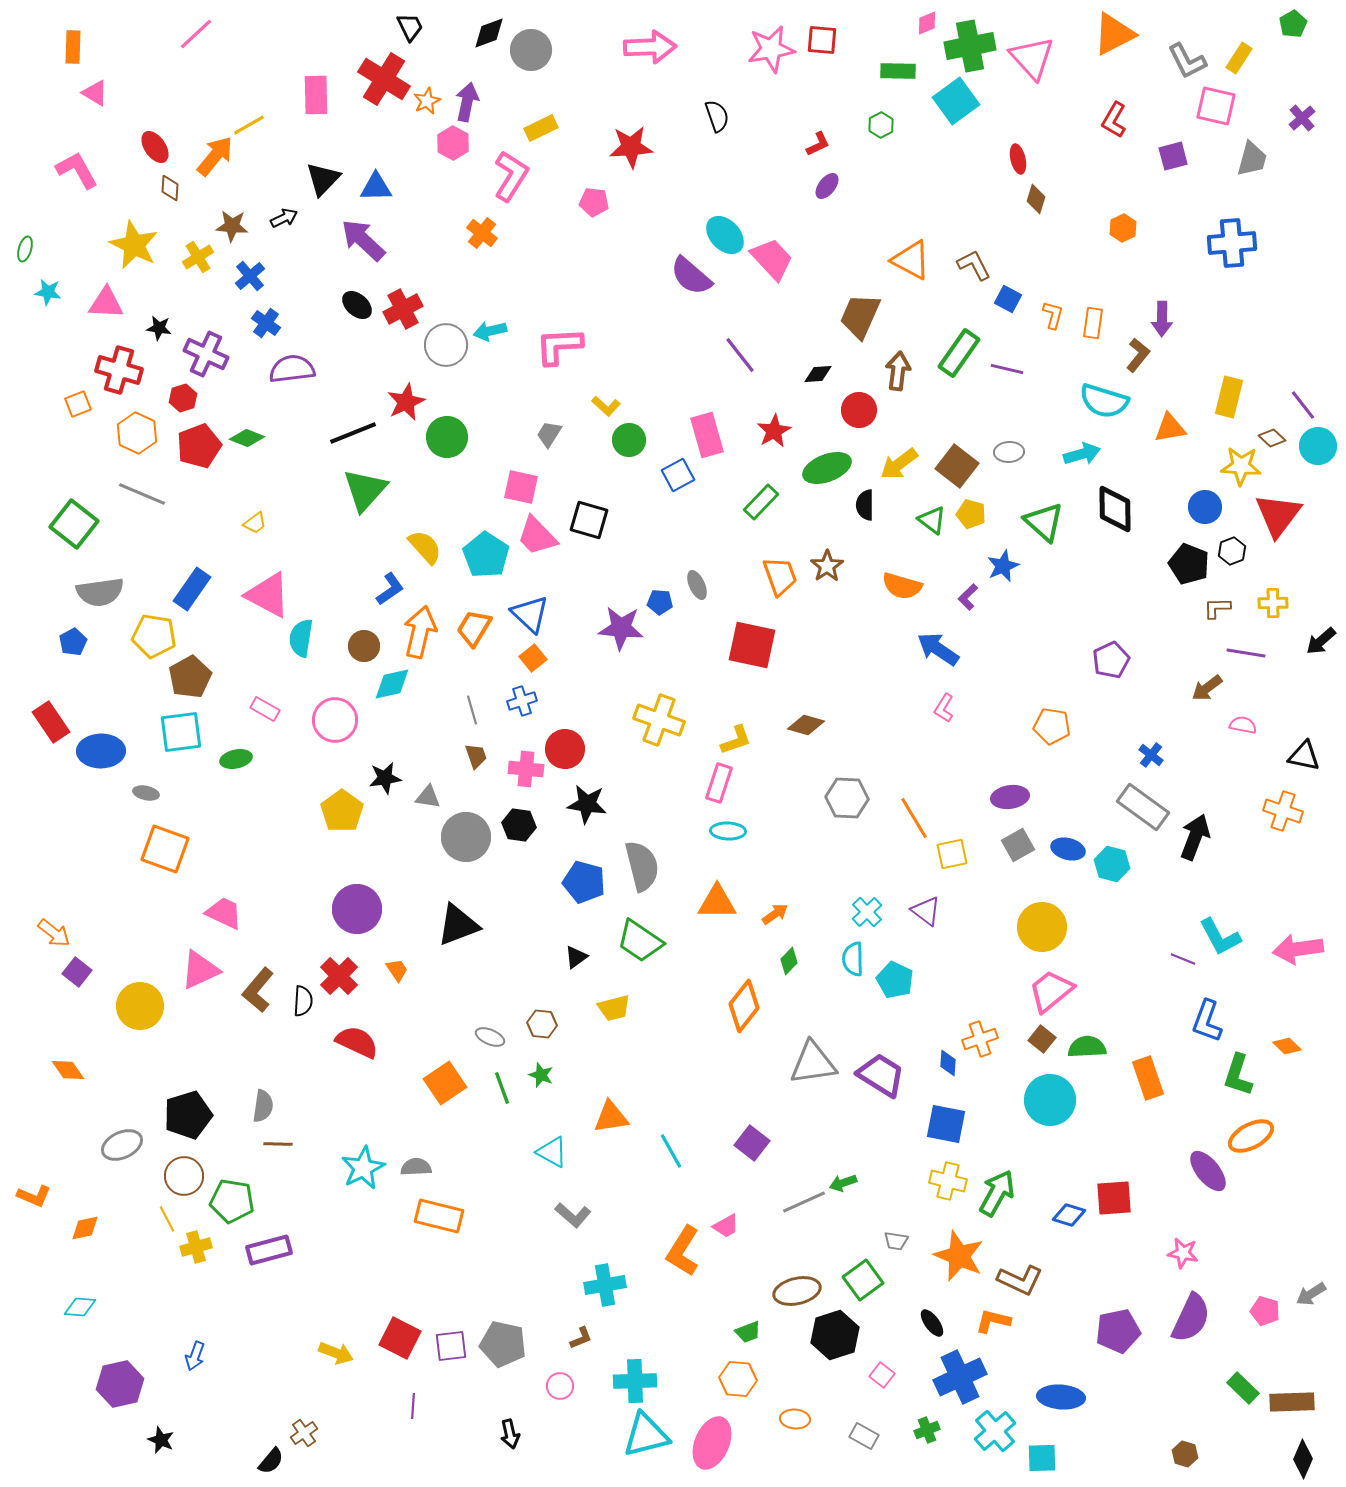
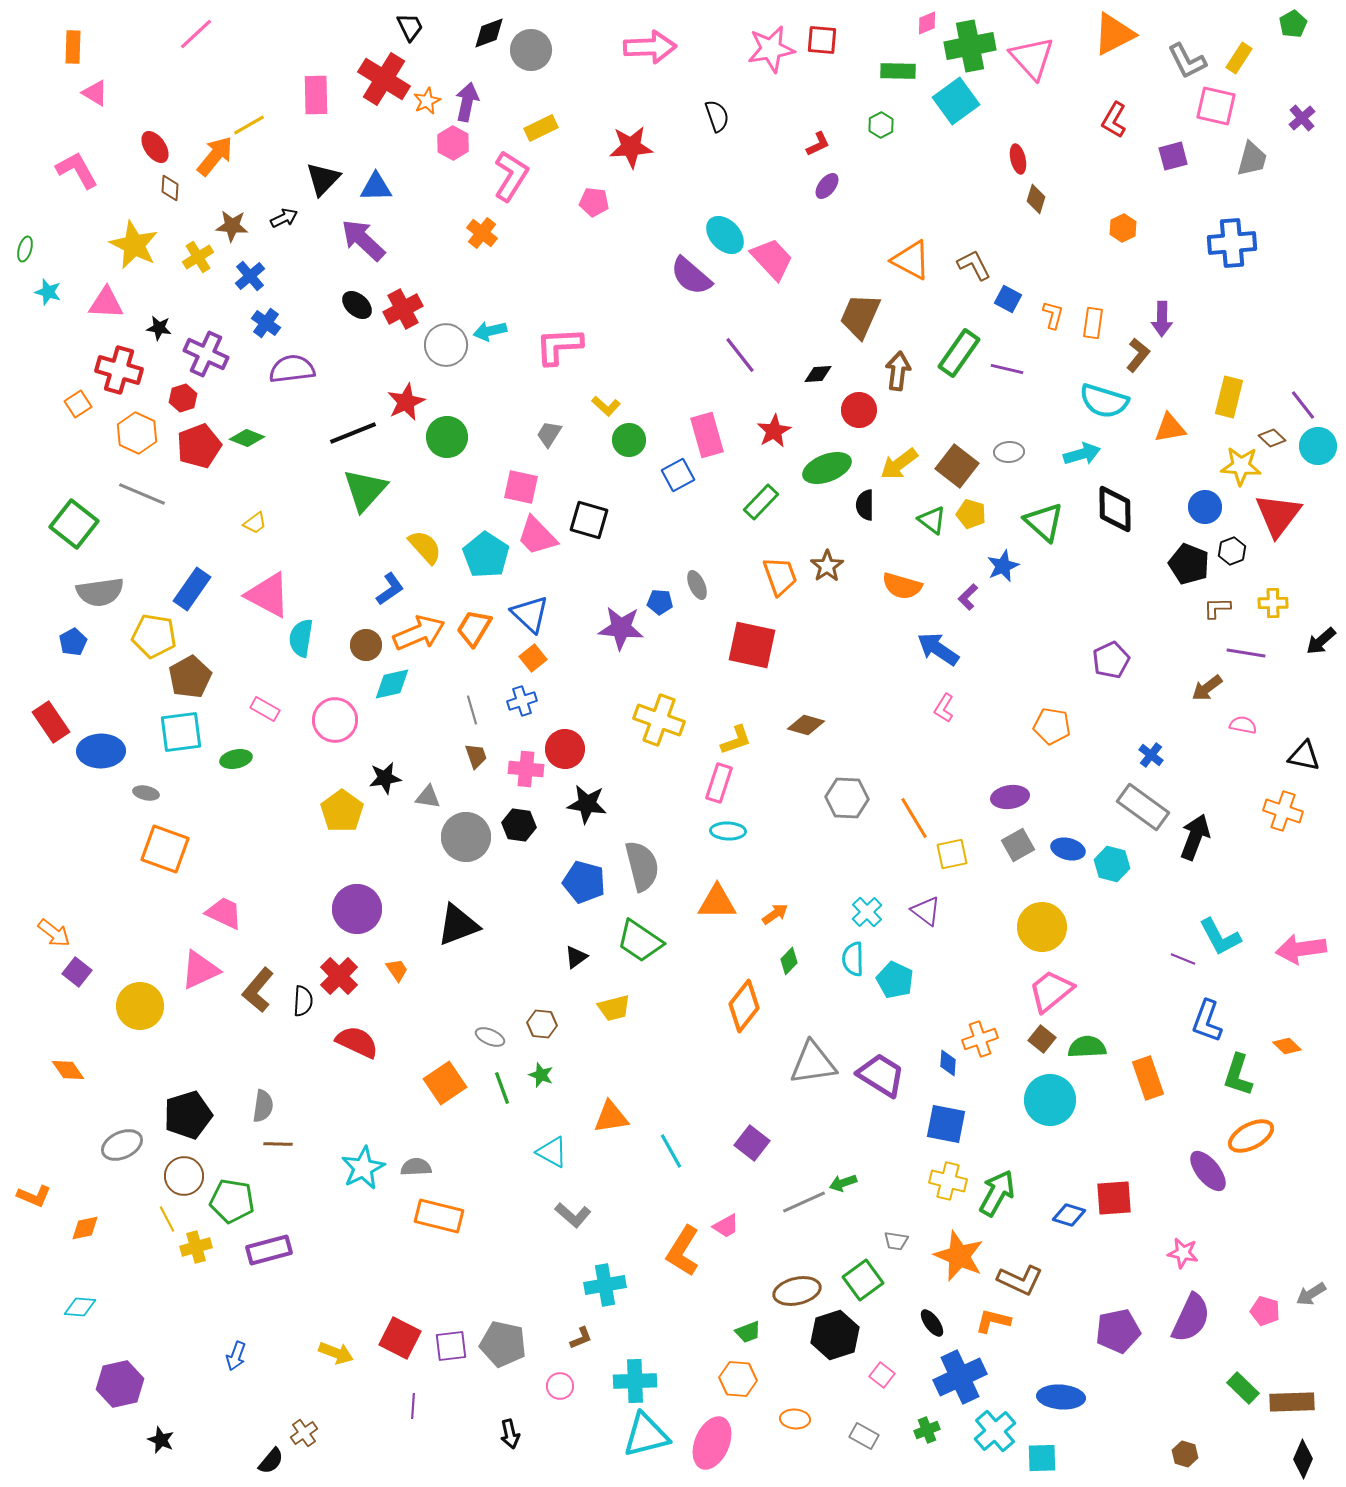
cyan star at (48, 292): rotated 8 degrees clockwise
orange square at (78, 404): rotated 12 degrees counterclockwise
orange arrow at (420, 632): moved 1 px left, 1 px down; rotated 54 degrees clockwise
brown circle at (364, 646): moved 2 px right, 1 px up
pink arrow at (1298, 949): moved 3 px right
blue arrow at (195, 1356): moved 41 px right
